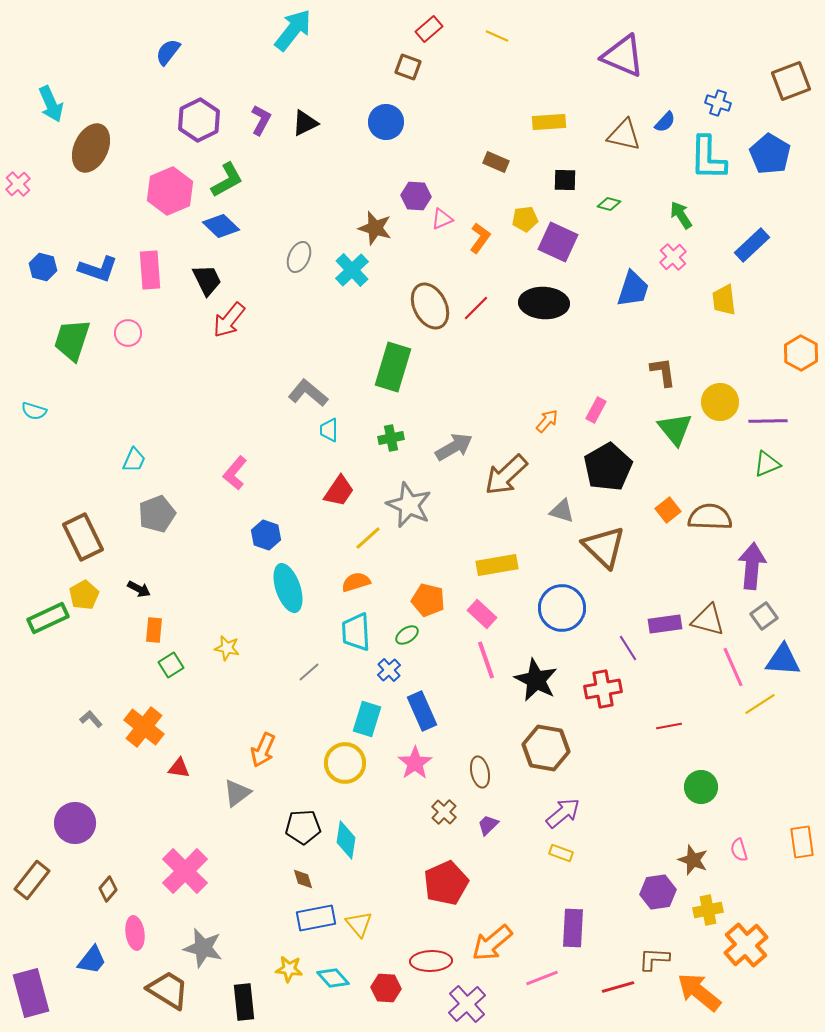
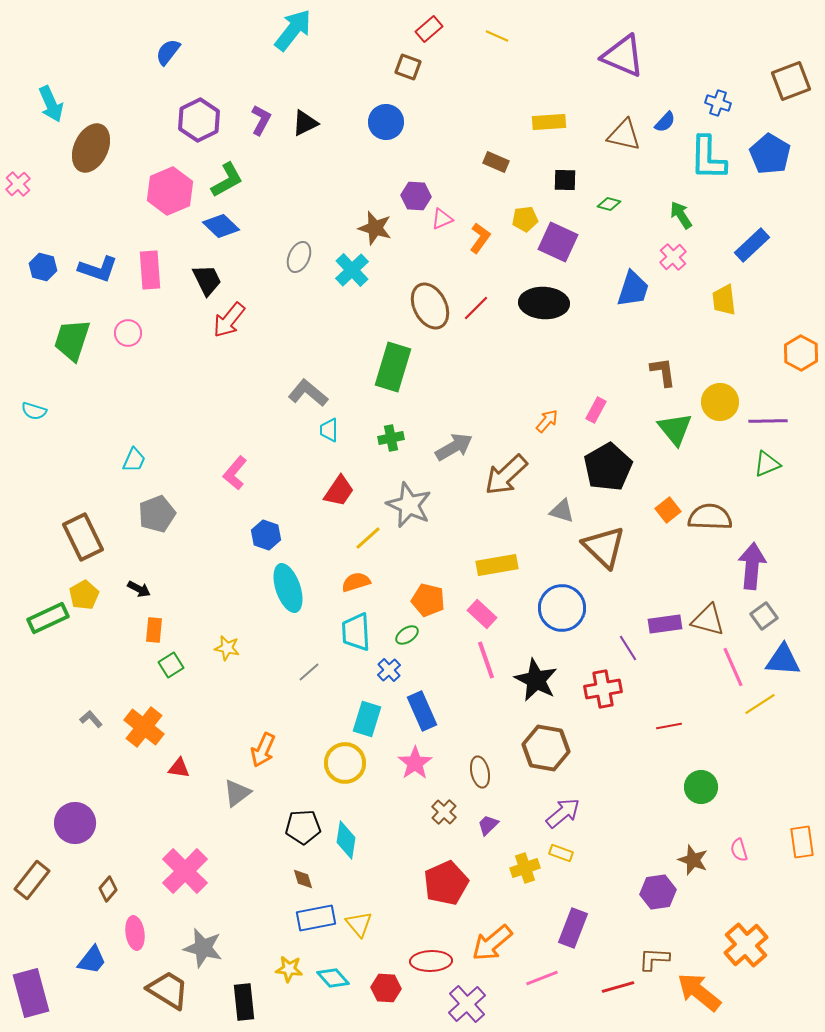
yellow cross at (708, 910): moved 183 px left, 42 px up; rotated 8 degrees counterclockwise
purple rectangle at (573, 928): rotated 18 degrees clockwise
